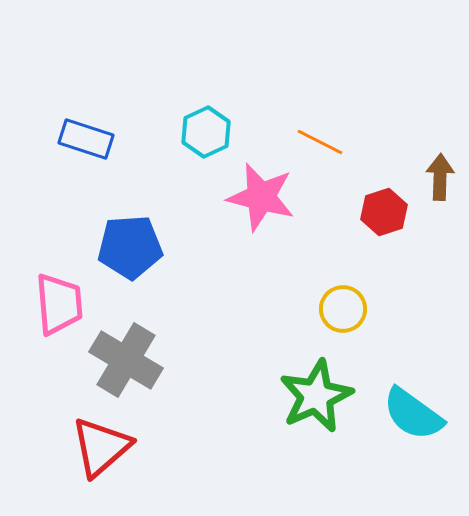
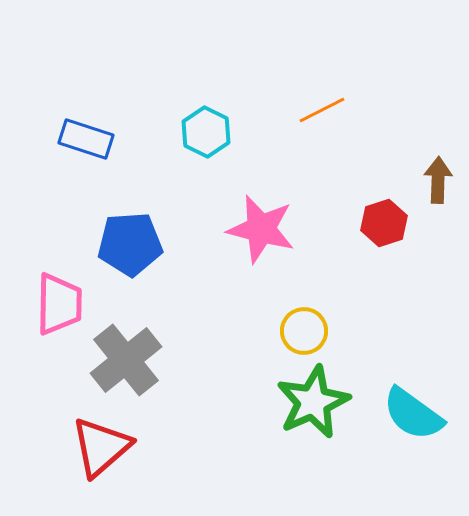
cyan hexagon: rotated 9 degrees counterclockwise
orange line: moved 2 px right, 32 px up; rotated 54 degrees counterclockwise
brown arrow: moved 2 px left, 3 px down
pink star: moved 32 px down
red hexagon: moved 11 px down
blue pentagon: moved 3 px up
pink trapezoid: rotated 6 degrees clockwise
yellow circle: moved 39 px left, 22 px down
gray cross: rotated 20 degrees clockwise
green star: moved 3 px left, 6 px down
